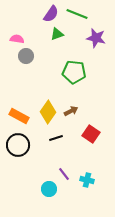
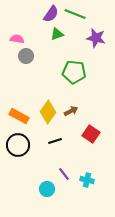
green line: moved 2 px left
black line: moved 1 px left, 3 px down
cyan circle: moved 2 px left
